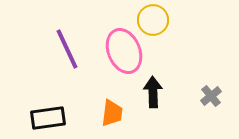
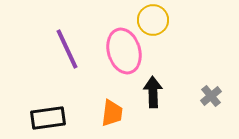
pink ellipse: rotated 6 degrees clockwise
